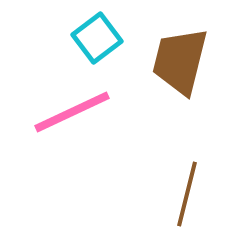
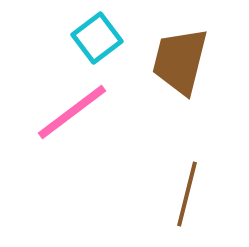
pink line: rotated 12 degrees counterclockwise
